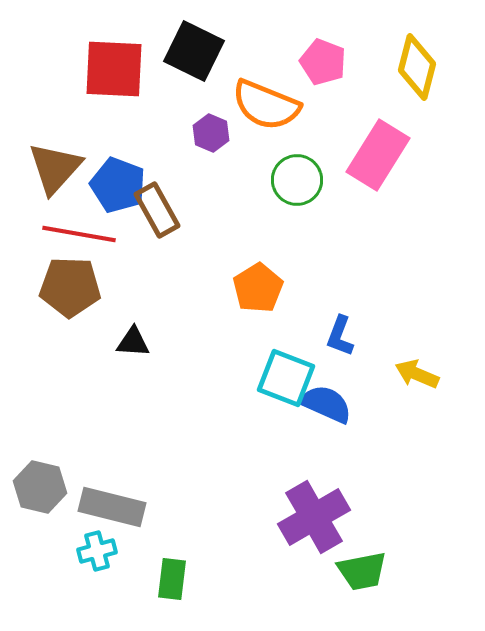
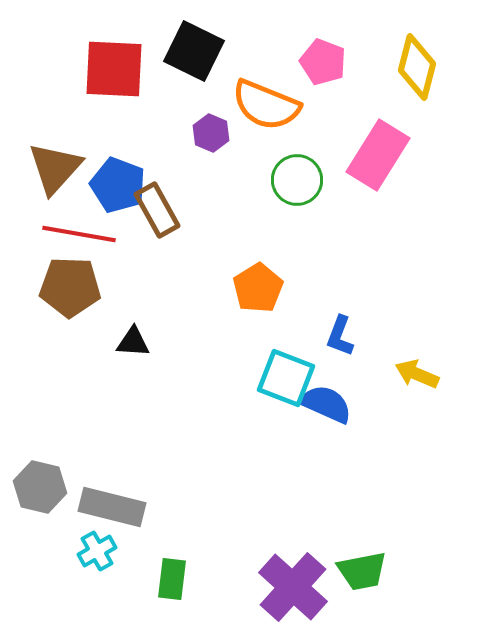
purple cross: moved 21 px left, 70 px down; rotated 18 degrees counterclockwise
cyan cross: rotated 15 degrees counterclockwise
